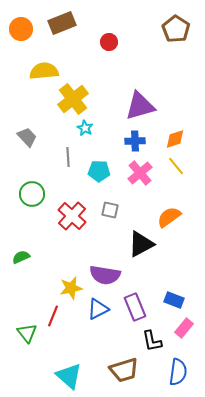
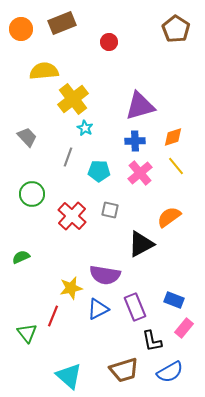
orange diamond: moved 2 px left, 2 px up
gray line: rotated 24 degrees clockwise
blue semicircle: moved 8 px left; rotated 52 degrees clockwise
